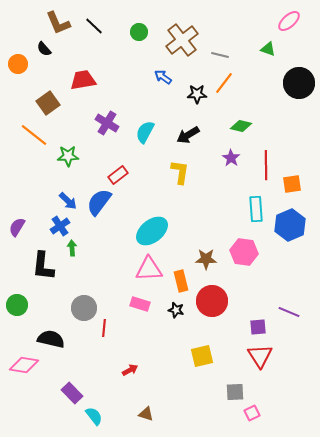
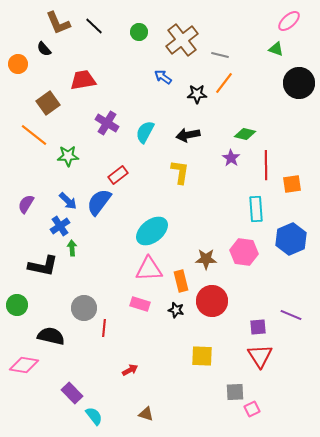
green triangle at (268, 49): moved 8 px right
green diamond at (241, 126): moved 4 px right, 8 px down
black arrow at (188, 135): rotated 20 degrees clockwise
blue hexagon at (290, 225): moved 1 px right, 14 px down
purple semicircle at (17, 227): moved 9 px right, 23 px up
black L-shape at (43, 266): rotated 84 degrees counterclockwise
purple line at (289, 312): moved 2 px right, 3 px down
black semicircle at (51, 339): moved 3 px up
yellow square at (202, 356): rotated 15 degrees clockwise
pink square at (252, 413): moved 4 px up
